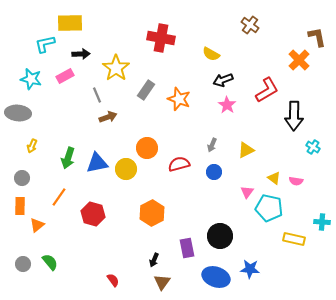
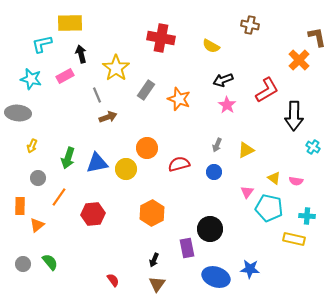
brown cross at (250, 25): rotated 24 degrees counterclockwise
cyan L-shape at (45, 44): moved 3 px left
black arrow at (81, 54): rotated 102 degrees counterclockwise
yellow semicircle at (211, 54): moved 8 px up
gray arrow at (212, 145): moved 5 px right
gray circle at (22, 178): moved 16 px right
red hexagon at (93, 214): rotated 20 degrees counterclockwise
cyan cross at (322, 222): moved 15 px left, 6 px up
black circle at (220, 236): moved 10 px left, 7 px up
brown triangle at (162, 282): moved 5 px left, 2 px down
